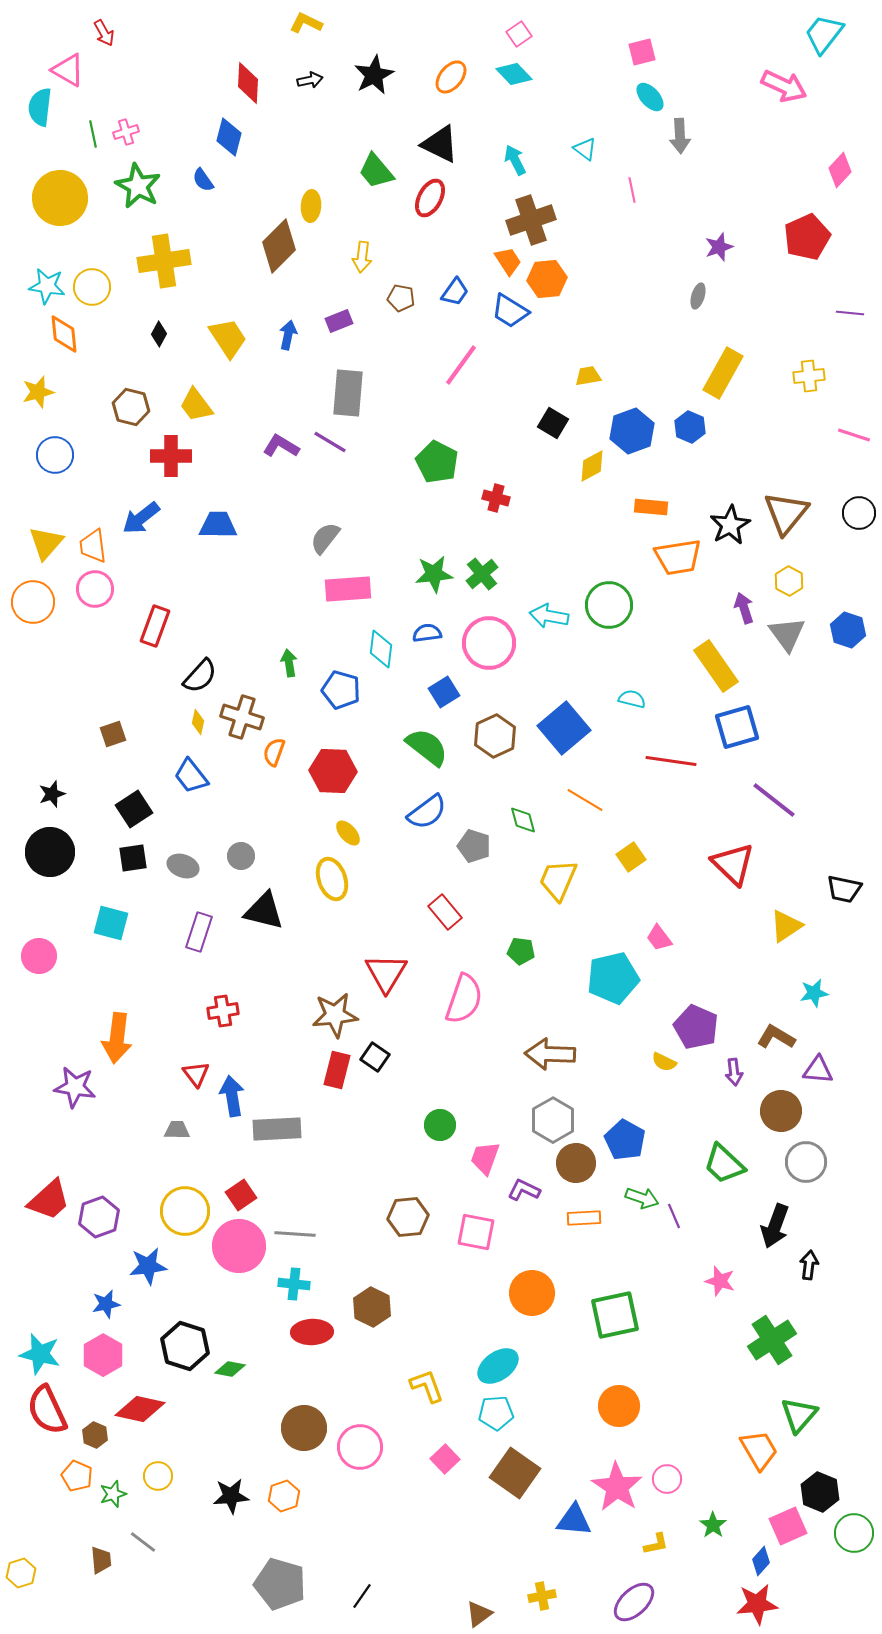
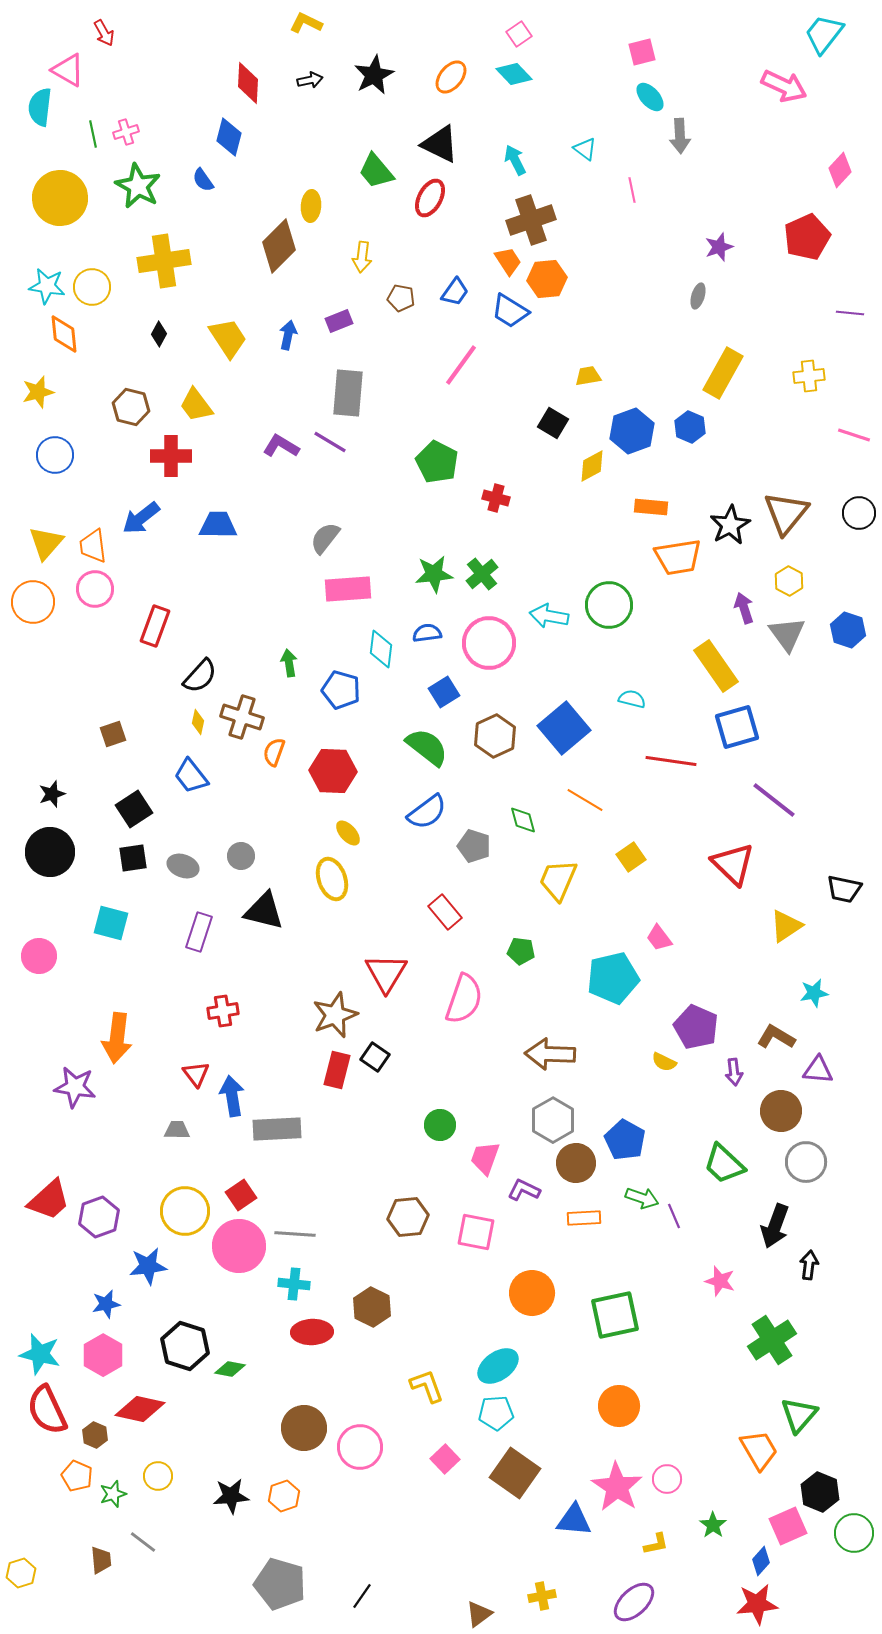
brown star at (335, 1015): rotated 15 degrees counterclockwise
